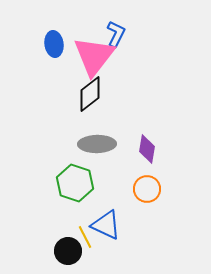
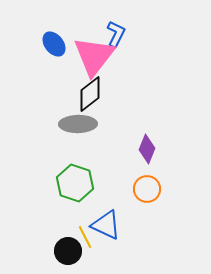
blue ellipse: rotated 30 degrees counterclockwise
gray ellipse: moved 19 px left, 20 px up
purple diamond: rotated 12 degrees clockwise
